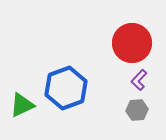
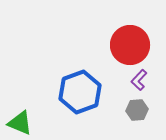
red circle: moved 2 px left, 2 px down
blue hexagon: moved 14 px right, 4 px down
green triangle: moved 2 px left, 18 px down; rotated 48 degrees clockwise
